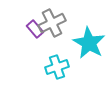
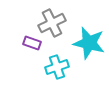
purple rectangle: moved 3 px left, 14 px down; rotated 30 degrees counterclockwise
cyan star: rotated 16 degrees counterclockwise
